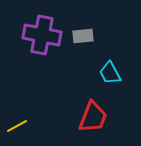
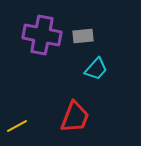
cyan trapezoid: moved 14 px left, 4 px up; rotated 110 degrees counterclockwise
red trapezoid: moved 18 px left
